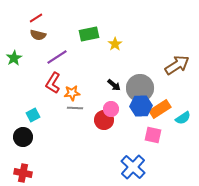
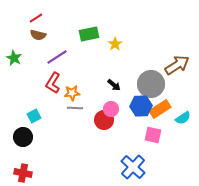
green star: rotated 14 degrees counterclockwise
gray circle: moved 11 px right, 4 px up
cyan square: moved 1 px right, 1 px down
